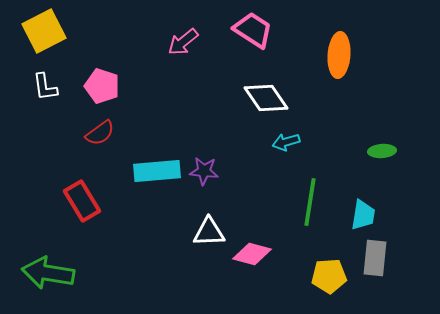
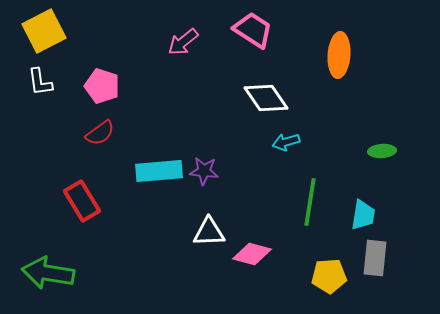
white L-shape: moved 5 px left, 5 px up
cyan rectangle: moved 2 px right
